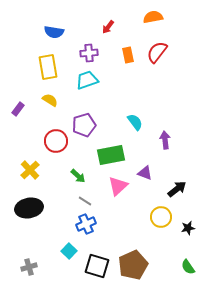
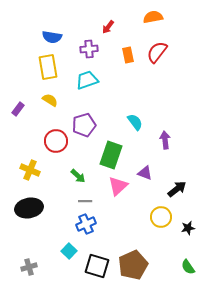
blue semicircle: moved 2 px left, 5 px down
purple cross: moved 4 px up
green rectangle: rotated 60 degrees counterclockwise
yellow cross: rotated 24 degrees counterclockwise
gray line: rotated 32 degrees counterclockwise
